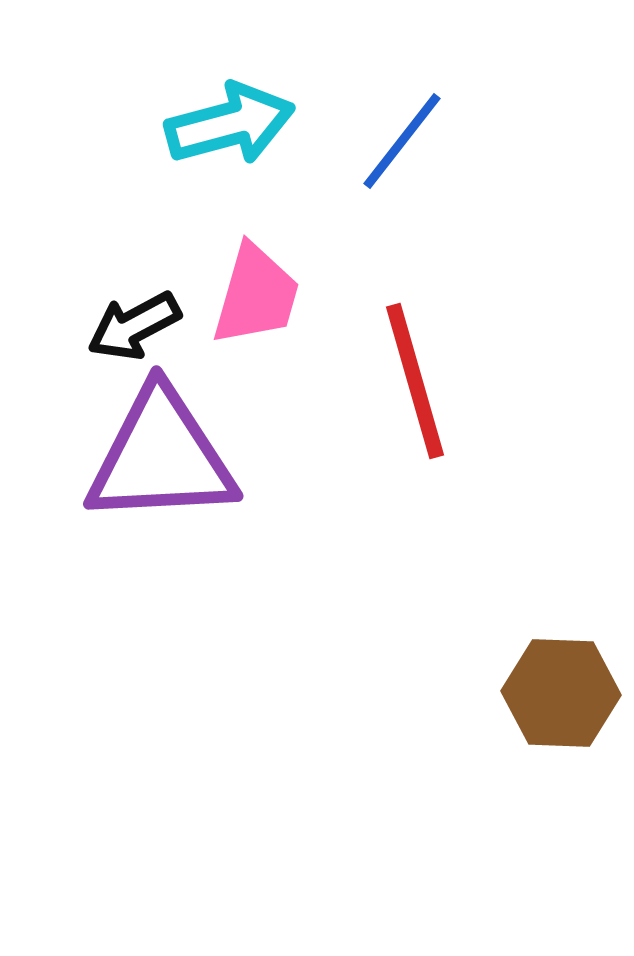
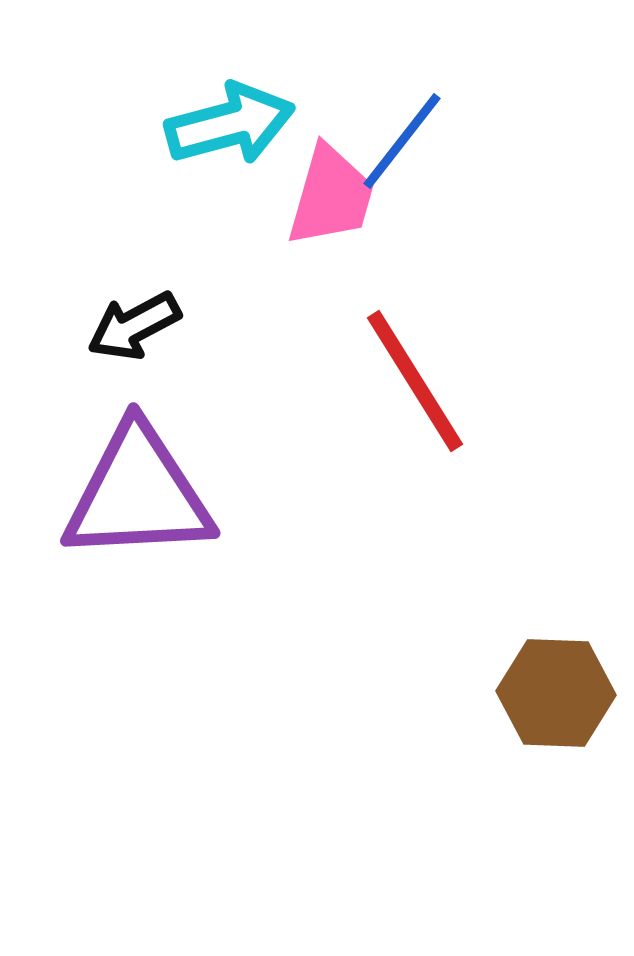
pink trapezoid: moved 75 px right, 99 px up
red line: rotated 16 degrees counterclockwise
purple triangle: moved 23 px left, 37 px down
brown hexagon: moved 5 px left
